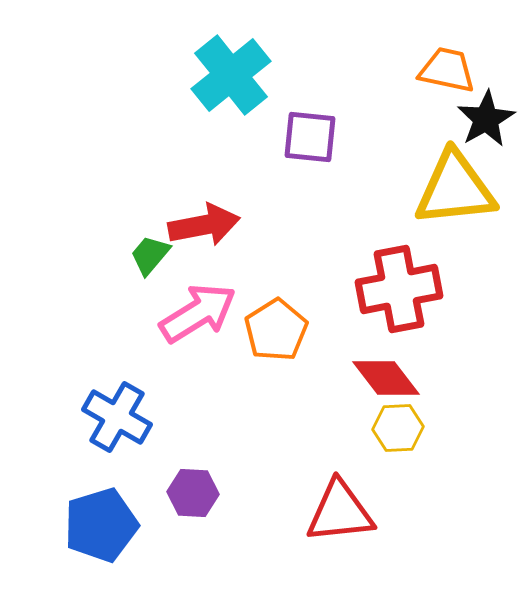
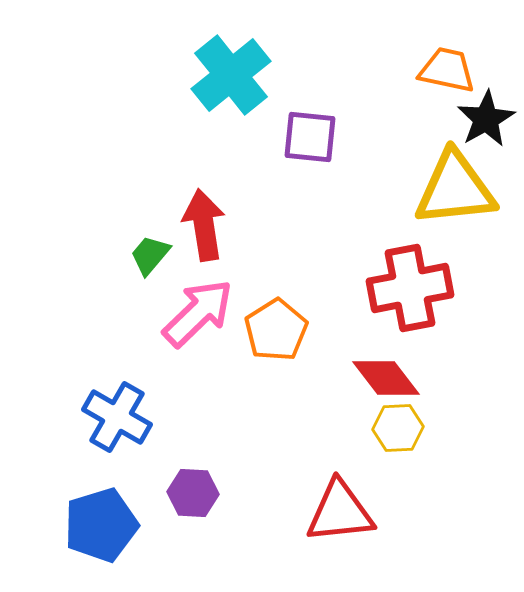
red arrow: rotated 88 degrees counterclockwise
red cross: moved 11 px right, 1 px up
pink arrow: rotated 12 degrees counterclockwise
